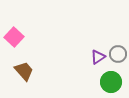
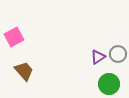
pink square: rotated 18 degrees clockwise
green circle: moved 2 px left, 2 px down
